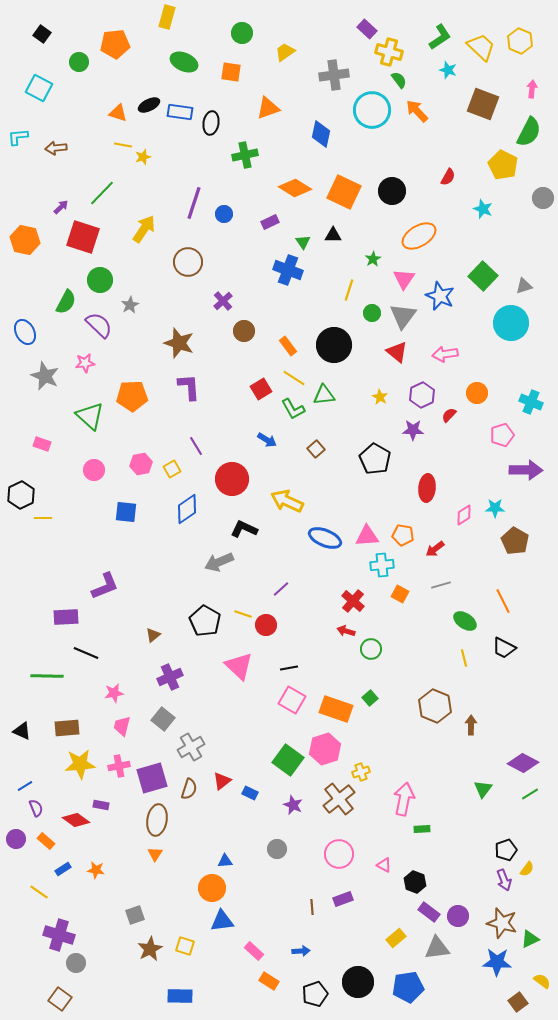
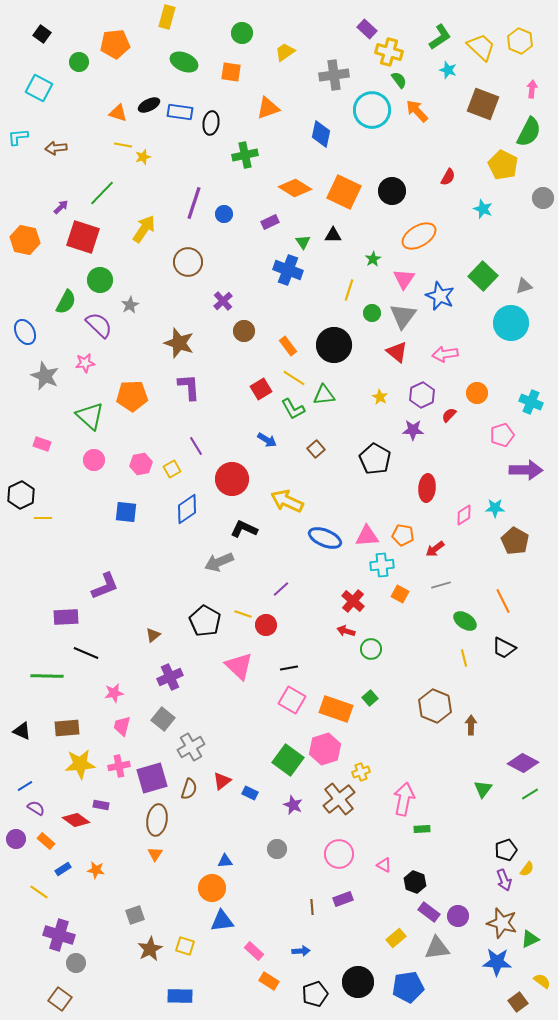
pink circle at (94, 470): moved 10 px up
purple semicircle at (36, 808): rotated 36 degrees counterclockwise
